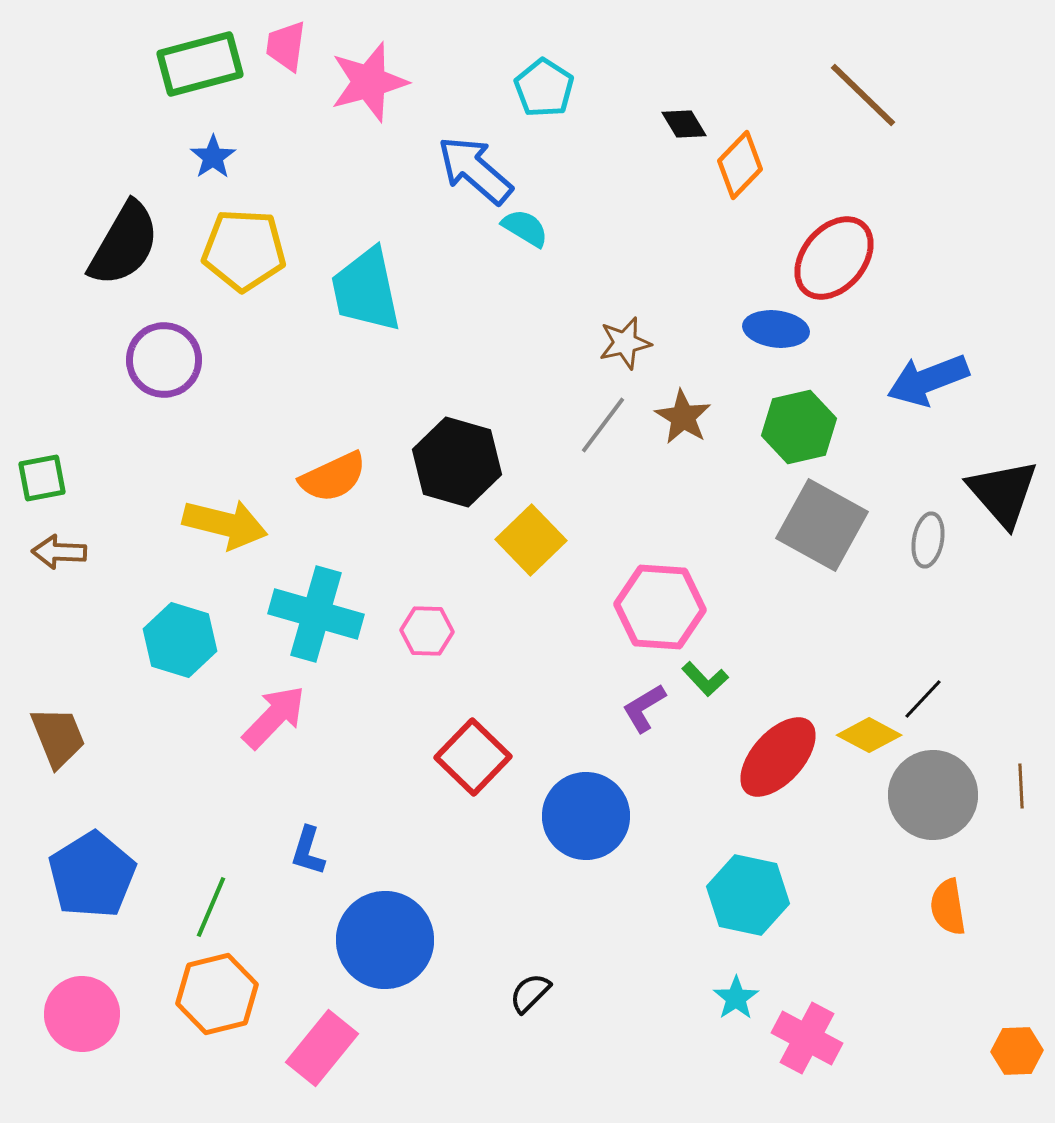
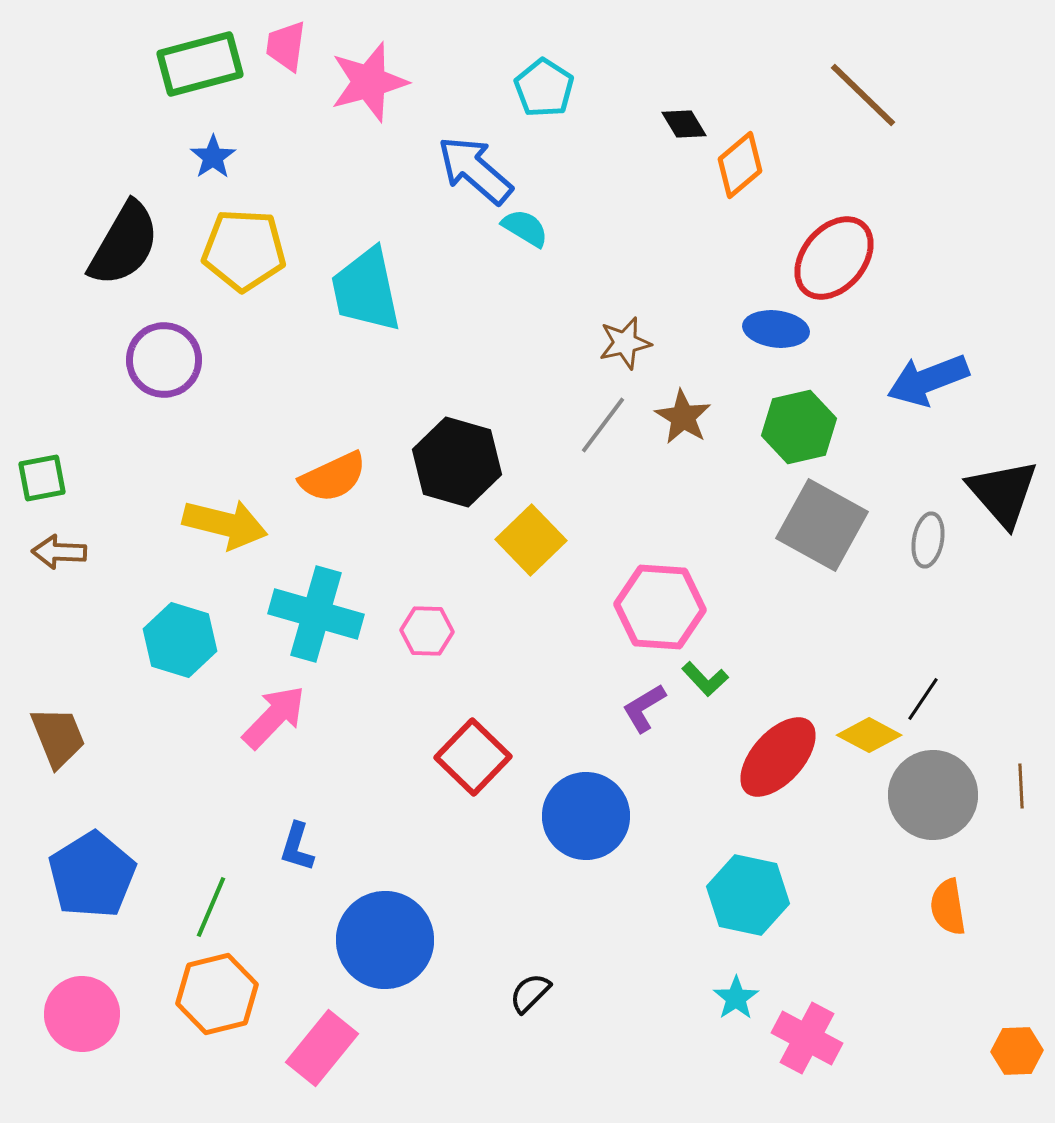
orange diamond at (740, 165): rotated 6 degrees clockwise
black line at (923, 699): rotated 9 degrees counterclockwise
blue L-shape at (308, 851): moved 11 px left, 4 px up
